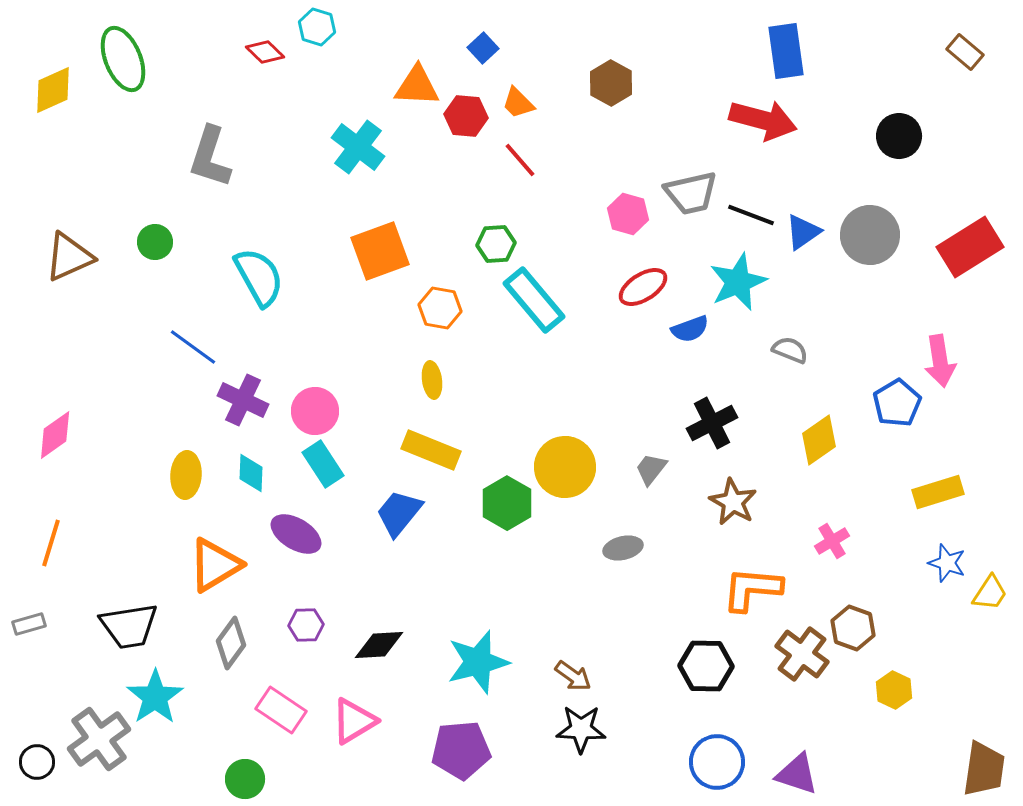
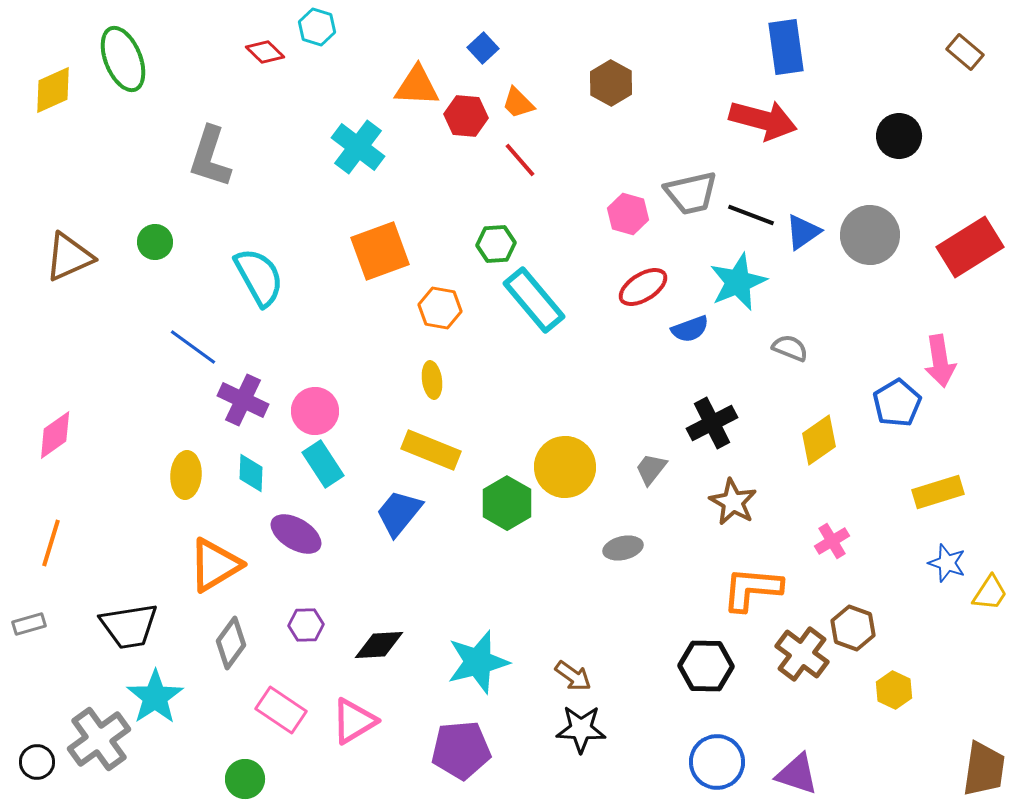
blue rectangle at (786, 51): moved 4 px up
gray semicircle at (790, 350): moved 2 px up
